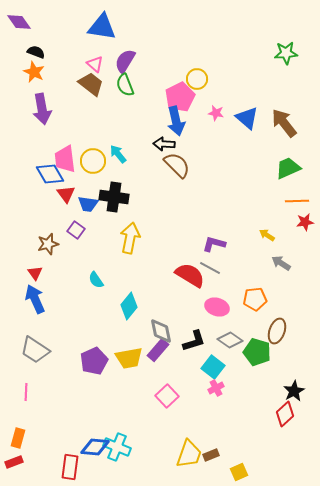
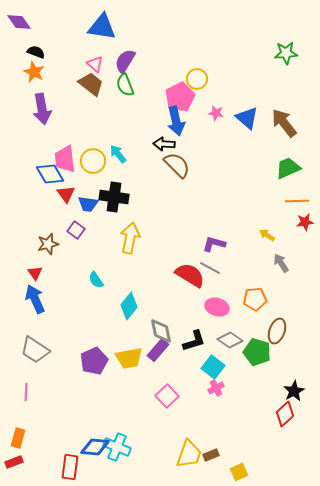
gray arrow at (281, 263): rotated 24 degrees clockwise
